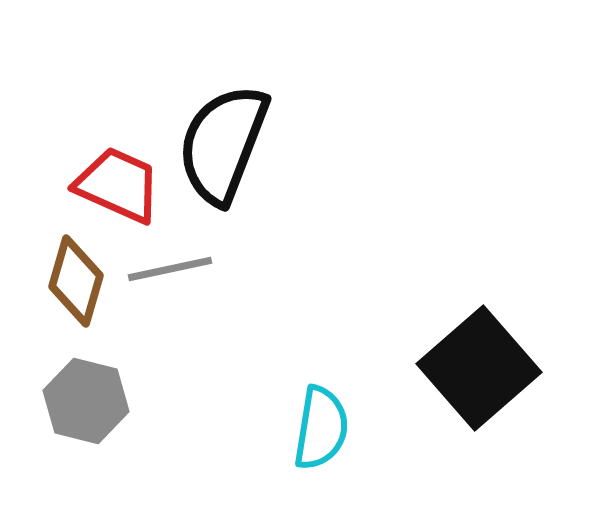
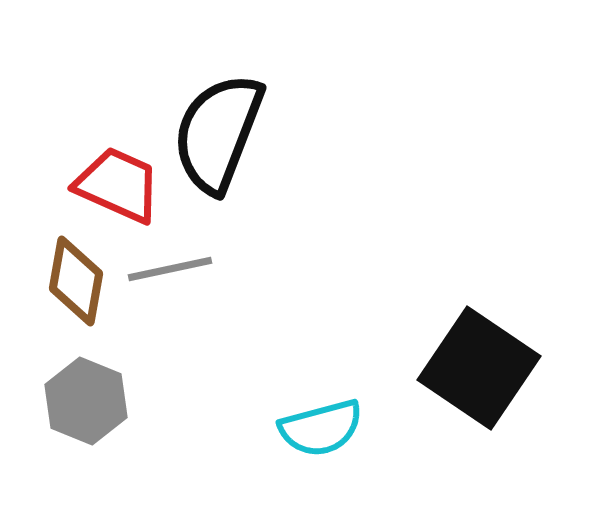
black semicircle: moved 5 px left, 11 px up
brown diamond: rotated 6 degrees counterclockwise
black square: rotated 15 degrees counterclockwise
gray hexagon: rotated 8 degrees clockwise
cyan semicircle: rotated 66 degrees clockwise
